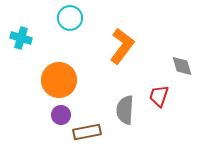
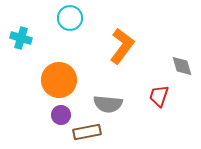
gray semicircle: moved 17 px left, 6 px up; rotated 88 degrees counterclockwise
